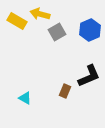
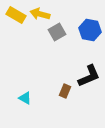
yellow rectangle: moved 1 px left, 6 px up
blue hexagon: rotated 25 degrees counterclockwise
